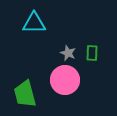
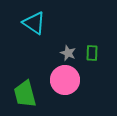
cyan triangle: rotated 35 degrees clockwise
